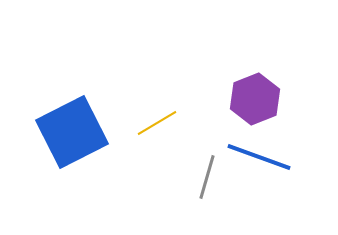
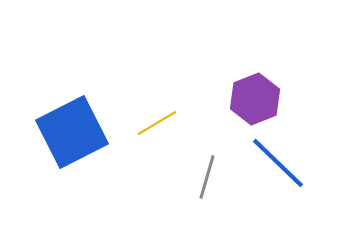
blue line: moved 19 px right, 6 px down; rotated 24 degrees clockwise
